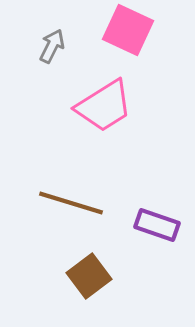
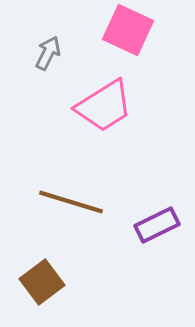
gray arrow: moved 4 px left, 7 px down
brown line: moved 1 px up
purple rectangle: rotated 45 degrees counterclockwise
brown square: moved 47 px left, 6 px down
